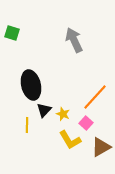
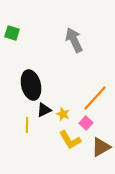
orange line: moved 1 px down
black triangle: rotated 21 degrees clockwise
